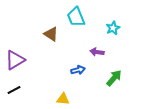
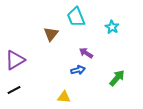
cyan star: moved 1 px left, 1 px up; rotated 16 degrees counterclockwise
brown triangle: rotated 35 degrees clockwise
purple arrow: moved 11 px left, 1 px down; rotated 24 degrees clockwise
green arrow: moved 3 px right
yellow triangle: moved 1 px right, 2 px up
